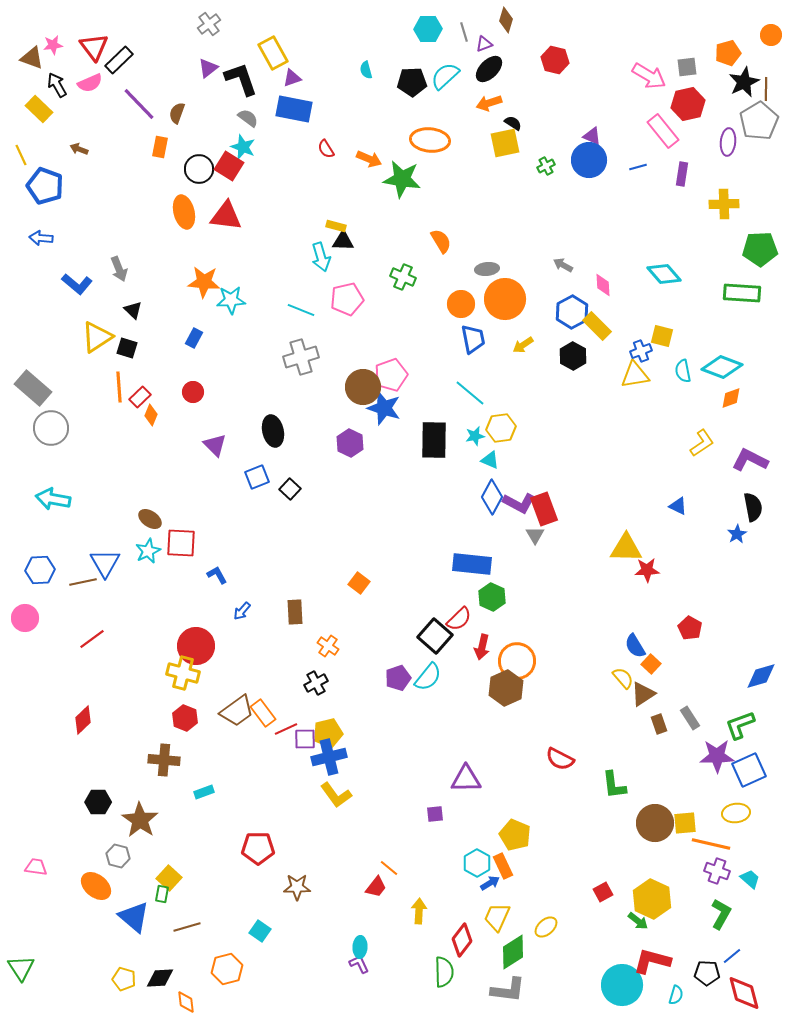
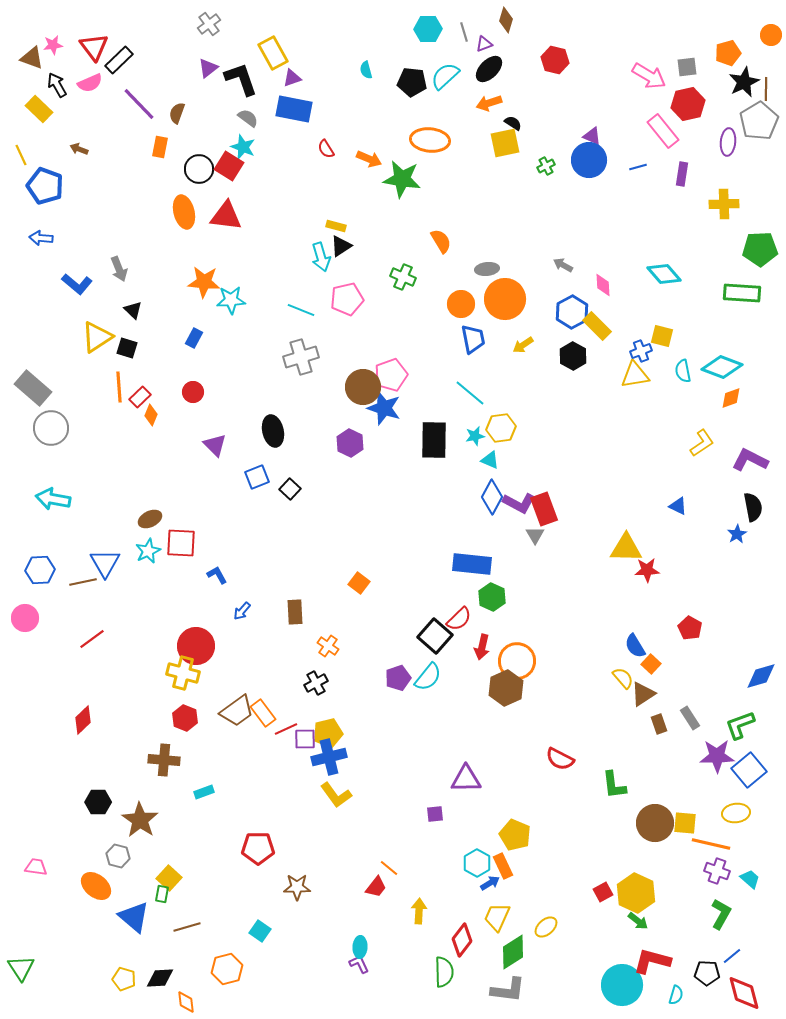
black pentagon at (412, 82): rotated 8 degrees clockwise
black triangle at (343, 241): moved 2 px left, 5 px down; rotated 35 degrees counterclockwise
brown ellipse at (150, 519): rotated 60 degrees counterclockwise
blue square at (749, 770): rotated 16 degrees counterclockwise
yellow square at (685, 823): rotated 10 degrees clockwise
yellow hexagon at (652, 899): moved 16 px left, 6 px up
